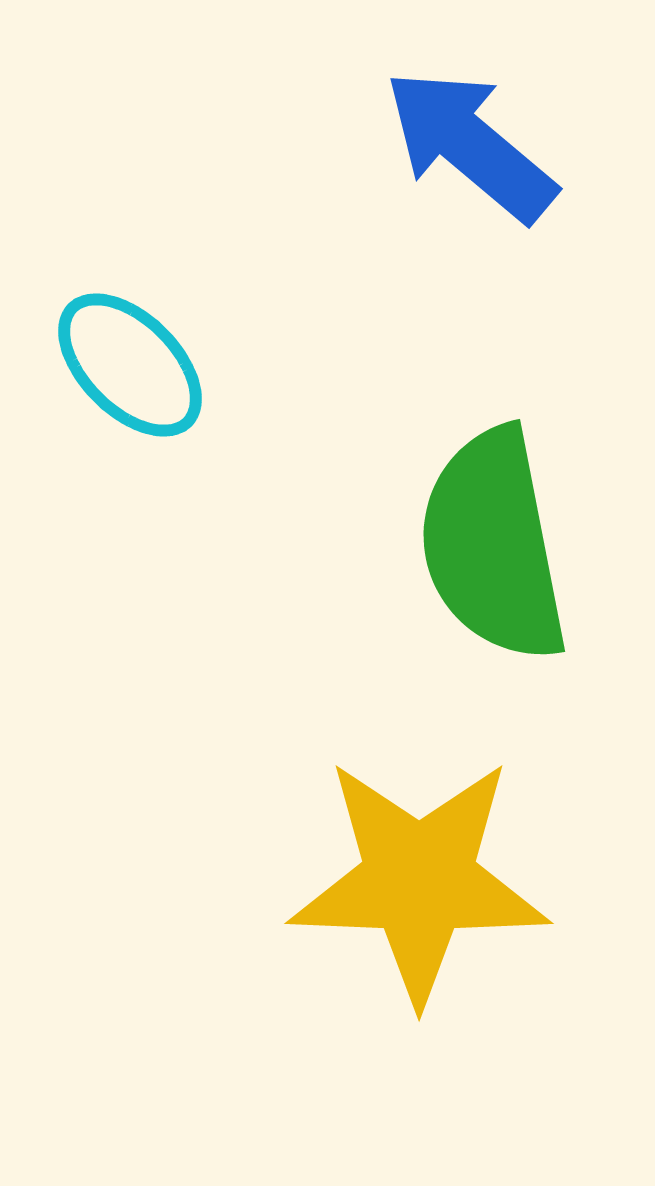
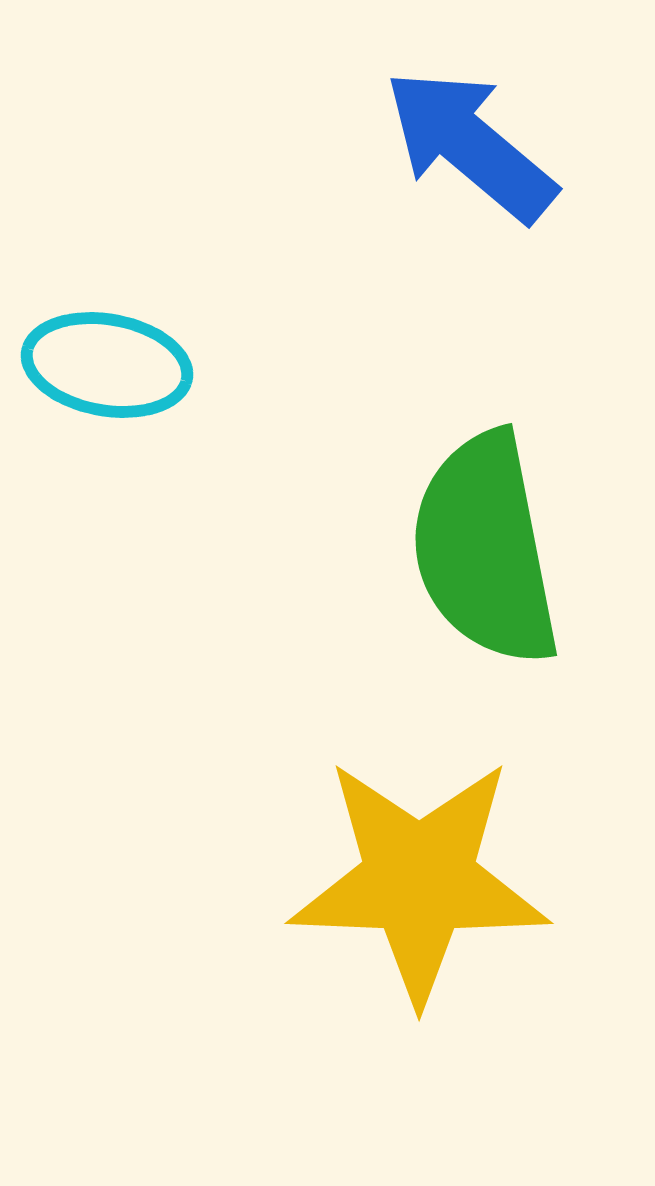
cyan ellipse: moved 23 px left; rotated 35 degrees counterclockwise
green semicircle: moved 8 px left, 4 px down
